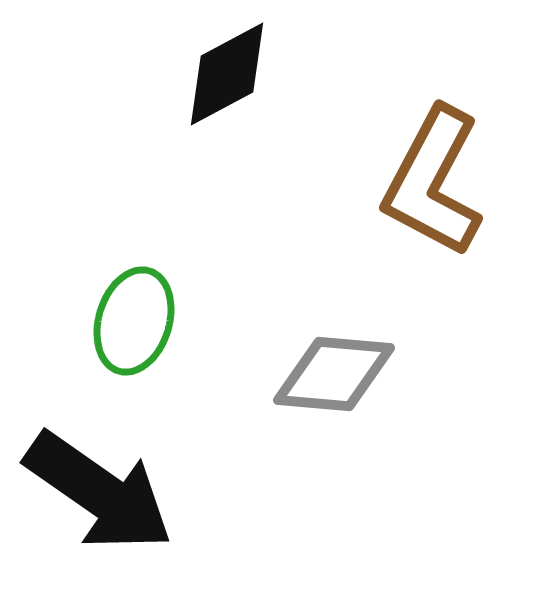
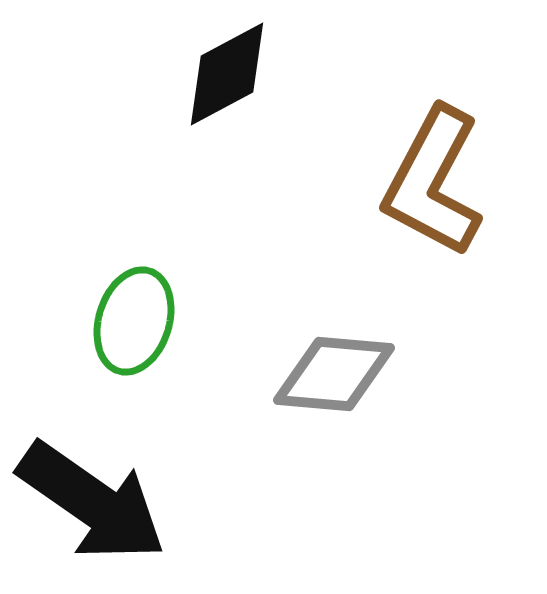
black arrow: moved 7 px left, 10 px down
